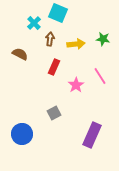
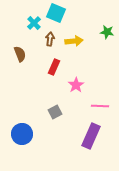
cyan square: moved 2 px left
green star: moved 4 px right, 7 px up
yellow arrow: moved 2 px left, 3 px up
brown semicircle: rotated 42 degrees clockwise
pink line: moved 30 px down; rotated 54 degrees counterclockwise
gray square: moved 1 px right, 1 px up
purple rectangle: moved 1 px left, 1 px down
